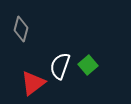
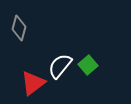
gray diamond: moved 2 px left, 1 px up
white semicircle: rotated 20 degrees clockwise
